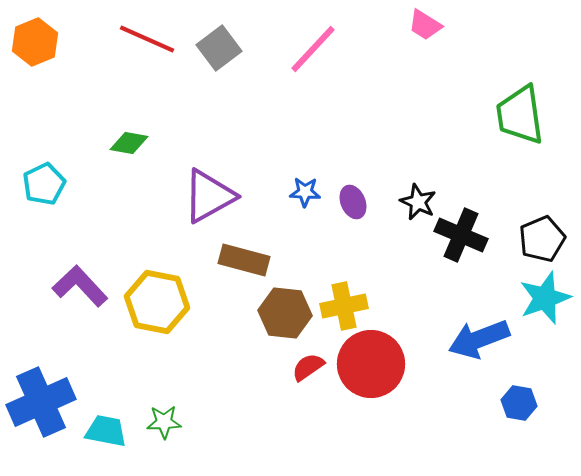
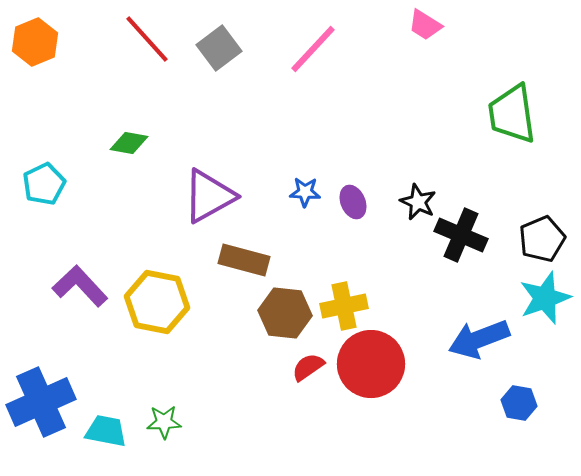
red line: rotated 24 degrees clockwise
green trapezoid: moved 8 px left, 1 px up
